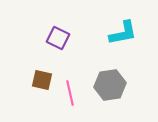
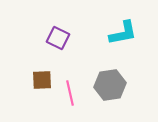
brown square: rotated 15 degrees counterclockwise
